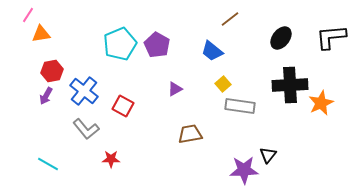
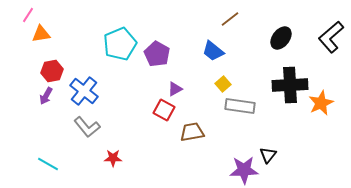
black L-shape: rotated 36 degrees counterclockwise
purple pentagon: moved 9 px down
blue trapezoid: moved 1 px right
red square: moved 41 px right, 4 px down
gray L-shape: moved 1 px right, 2 px up
brown trapezoid: moved 2 px right, 2 px up
red star: moved 2 px right, 1 px up
